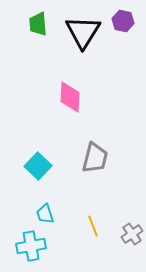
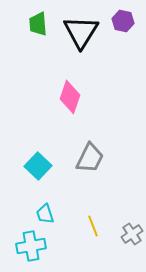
black triangle: moved 2 px left
pink diamond: rotated 16 degrees clockwise
gray trapezoid: moved 5 px left; rotated 12 degrees clockwise
